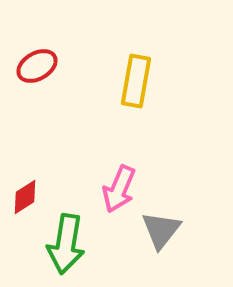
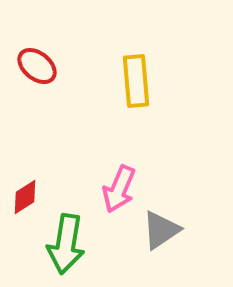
red ellipse: rotated 69 degrees clockwise
yellow rectangle: rotated 15 degrees counterclockwise
gray triangle: rotated 18 degrees clockwise
